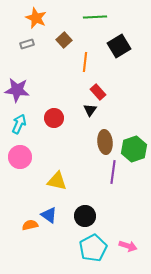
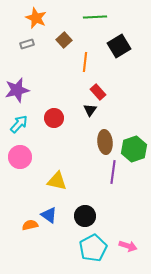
purple star: rotated 20 degrees counterclockwise
cyan arrow: rotated 18 degrees clockwise
